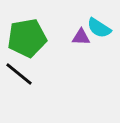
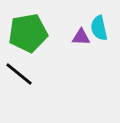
cyan semicircle: rotated 45 degrees clockwise
green pentagon: moved 1 px right, 5 px up
